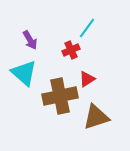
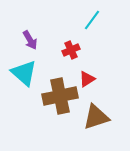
cyan line: moved 5 px right, 8 px up
